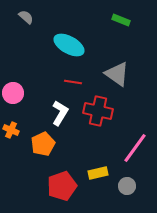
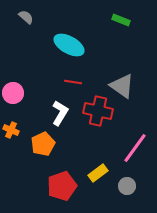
gray triangle: moved 5 px right, 12 px down
yellow rectangle: rotated 24 degrees counterclockwise
